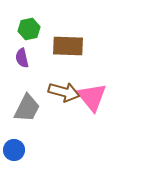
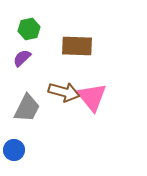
brown rectangle: moved 9 px right
purple semicircle: rotated 60 degrees clockwise
